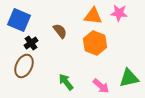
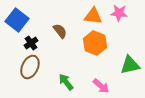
blue square: moved 2 px left; rotated 15 degrees clockwise
brown ellipse: moved 6 px right, 1 px down
green triangle: moved 1 px right, 13 px up
